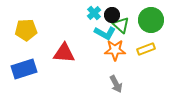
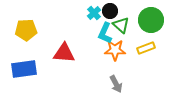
black circle: moved 2 px left, 4 px up
cyan L-shape: rotated 85 degrees clockwise
yellow rectangle: moved 1 px up
blue rectangle: rotated 10 degrees clockwise
